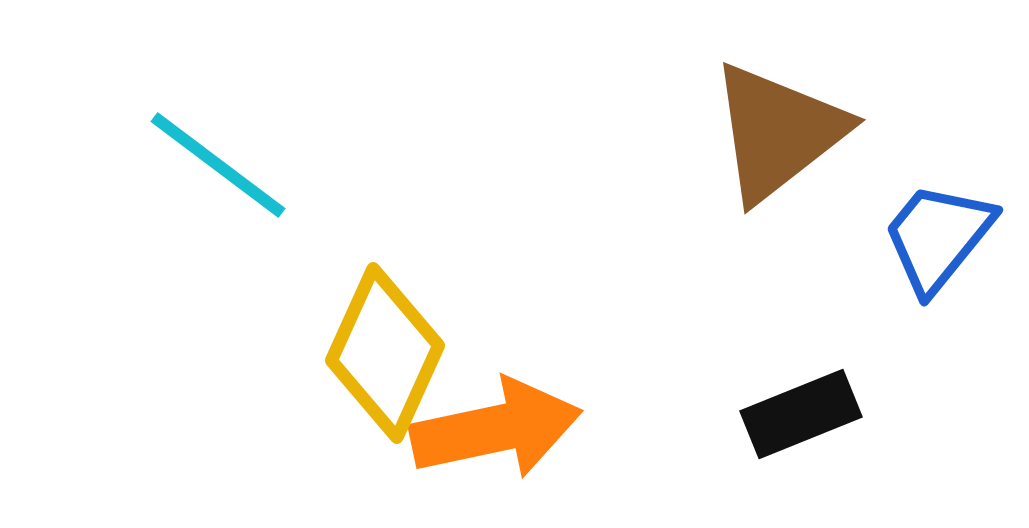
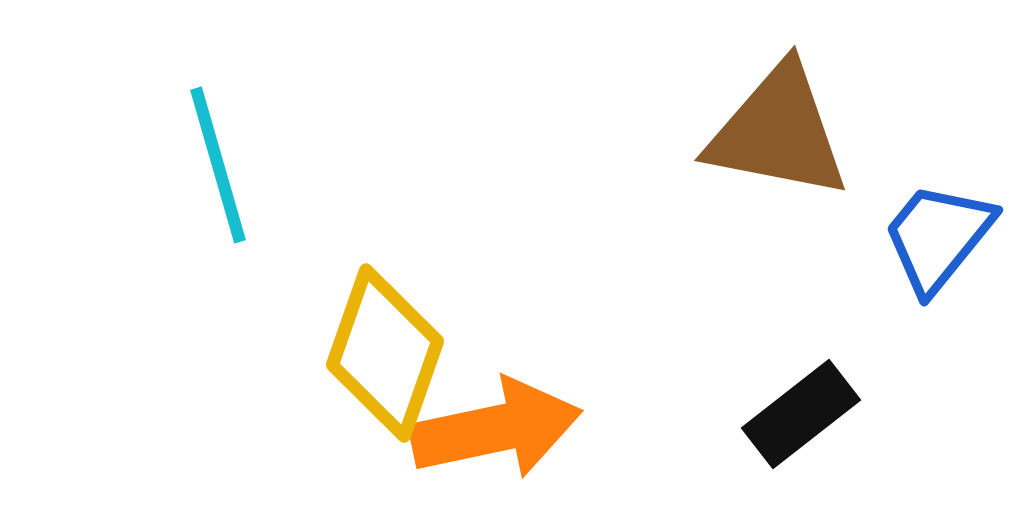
brown triangle: rotated 49 degrees clockwise
cyan line: rotated 37 degrees clockwise
yellow diamond: rotated 5 degrees counterclockwise
black rectangle: rotated 16 degrees counterclockwise
